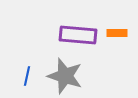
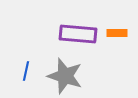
purple rectangle: moved 1 px up
blue line: moved 1 px left, 5 px up
